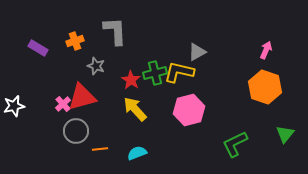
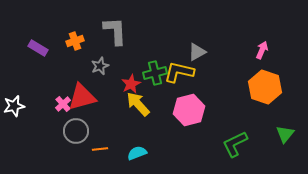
pink arrow: moved 4 px left
gray star: moved 4 px right; rotated 30 degrees clockwise
red star: moved 4 px down; rotated 12 degrees clockwise
yellow arrow: moved 3 px right, 5 px up
